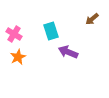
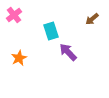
pink cross: moved 19 px up; rotated 21 degrees clockwise
purple arrow: rotated 24 degrees clockwise
orange star: moved 1 px right, 1 px down
